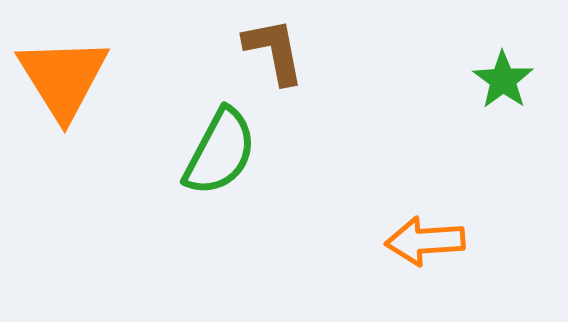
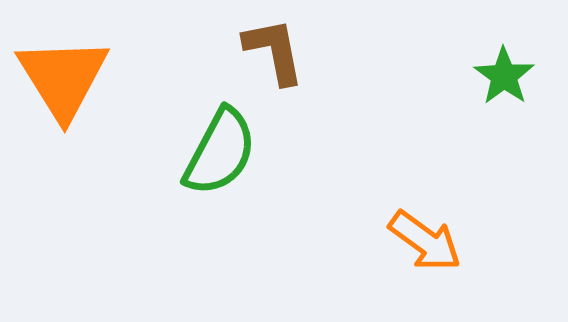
green star: moved 1 px right, 4 px up
orange arrow: rotated 140 degrees counterclockwise
